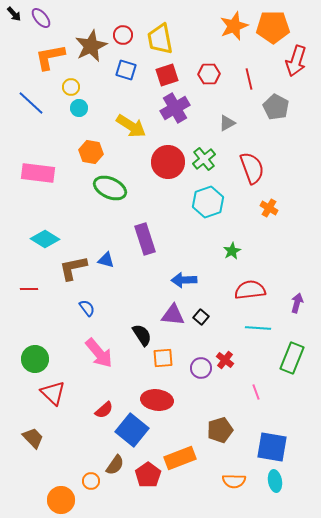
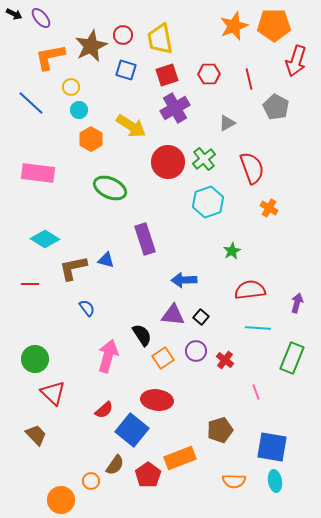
black arrow at (14, 14): rotated 21 degrees counterclockwise
orange pentagon at (273, 27): moved 1 px right, 2 px up
cyan circle at (79, 108): moved 2 px down
orange hexagon at (91, 152): moved 13 px up; rotated 20 degrees clockwise
red line at (29, 289): moved 1 px right, 5 px up
pink arrow at (99, 353): moved 9 px right, 3 px down; rotated 124 degrees counterclockwise
orange square at (163, 358): rotated 30 degrees counterclockwise
purple circle at (201, 368): moved 5 px left, 17 px up
brown trapezoid at (33, 438): moved 3 px right, 3 px up
